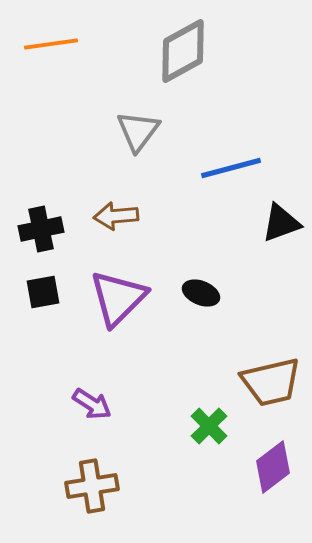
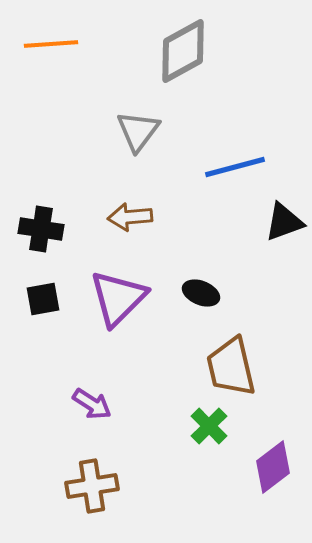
orange line: rotated 4 degrees clockwise
blue line: moved 4 px right, 1 px up
brown arrow: moved 14 px right, 1 px down
black triangle: moved 3 px right, 1 px up
black cross: rotated 21 degrees clockwise
black square: moved 7 px down
brown trapezoid: moved 40 px left, 15 px up; rotated 90 degrees clockwise
